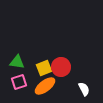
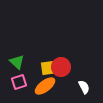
green triangle: rotated 35 degrees clockwise
yellow square: moved 4 px right; rotated 14 degrees clockwise
white semicircle: moved 2 px up
